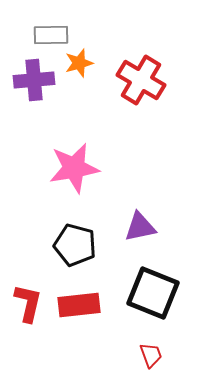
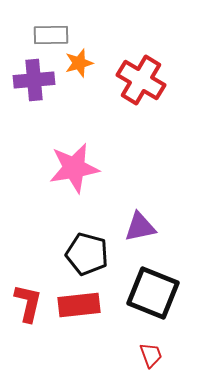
black pentagon: moved 12 px right, 9 px down
